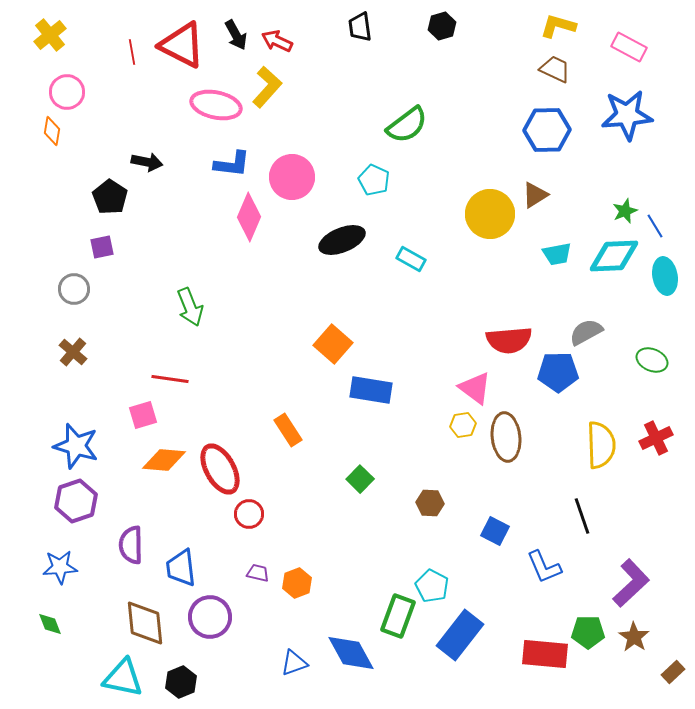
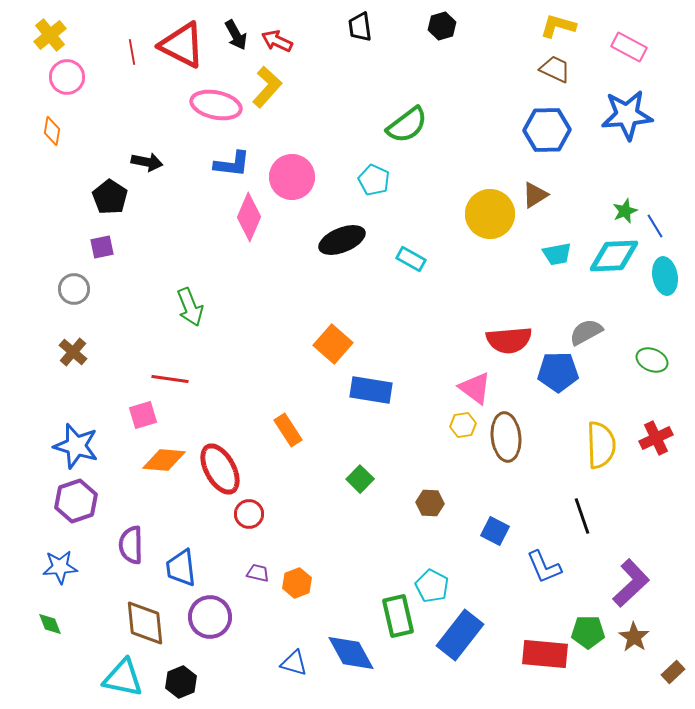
pink circle at (67, 92): moved 15 px up
green rectangle at (398, 616): rotated 33 degrees counterclockwise
blue triangle at (294, 663): rotated 36 degrees clockwise
